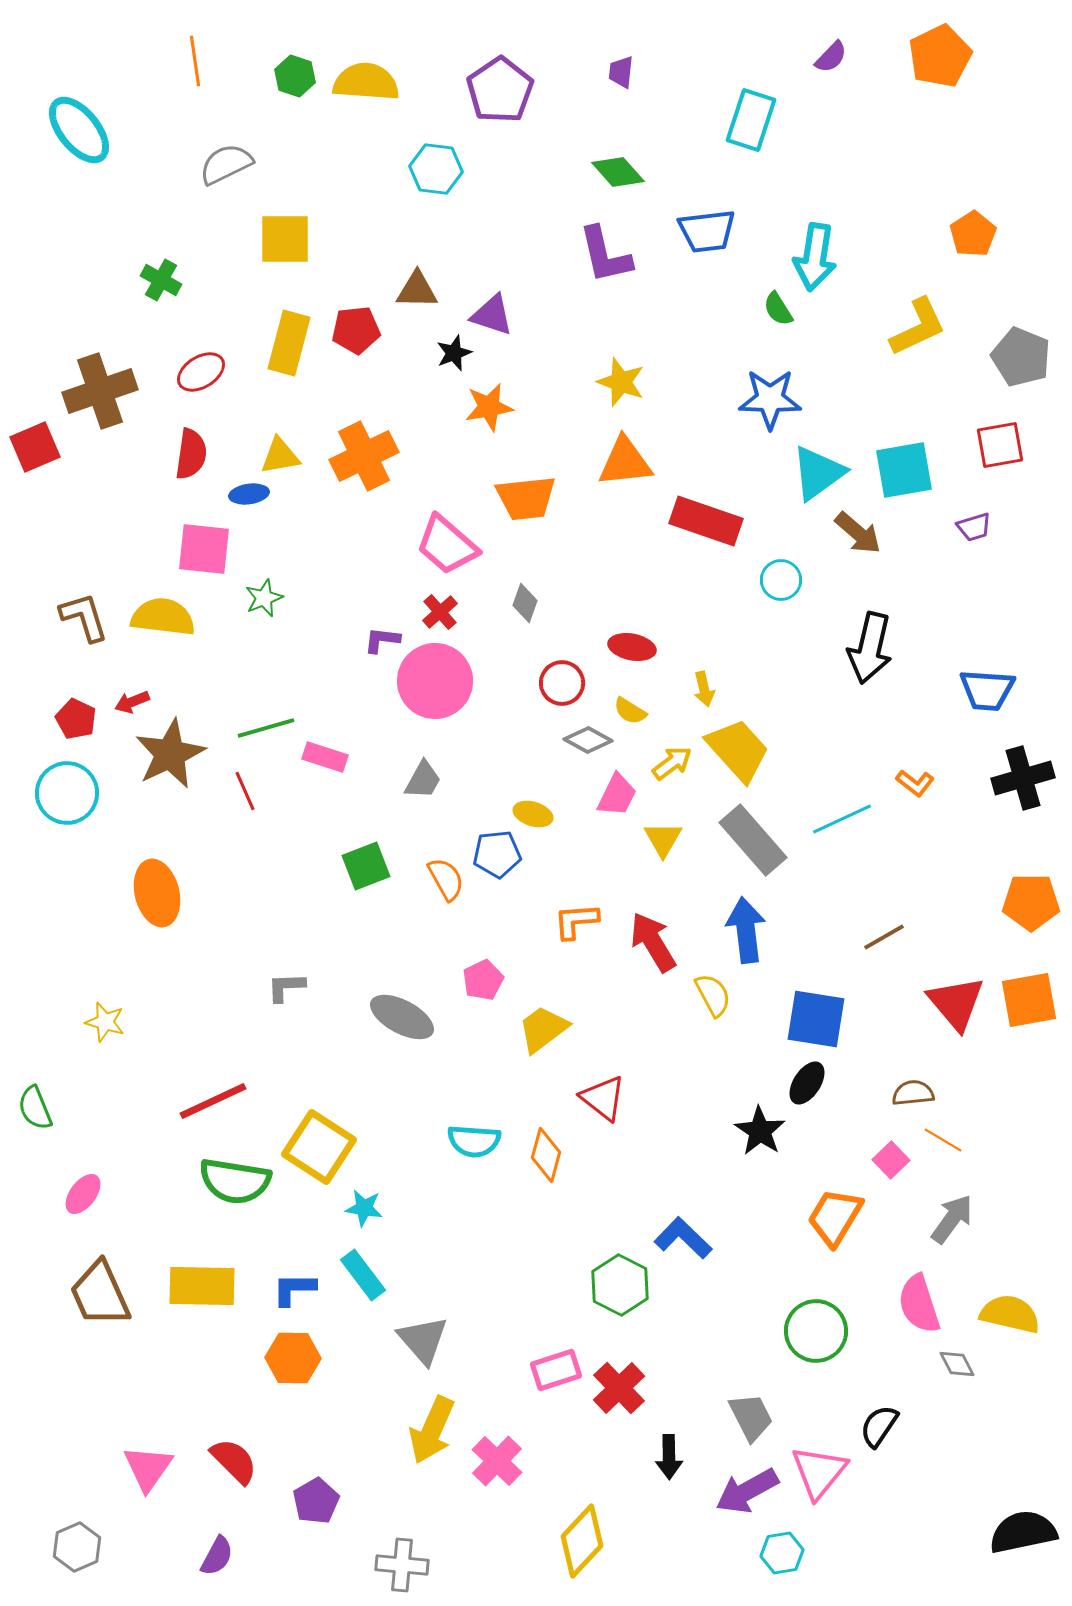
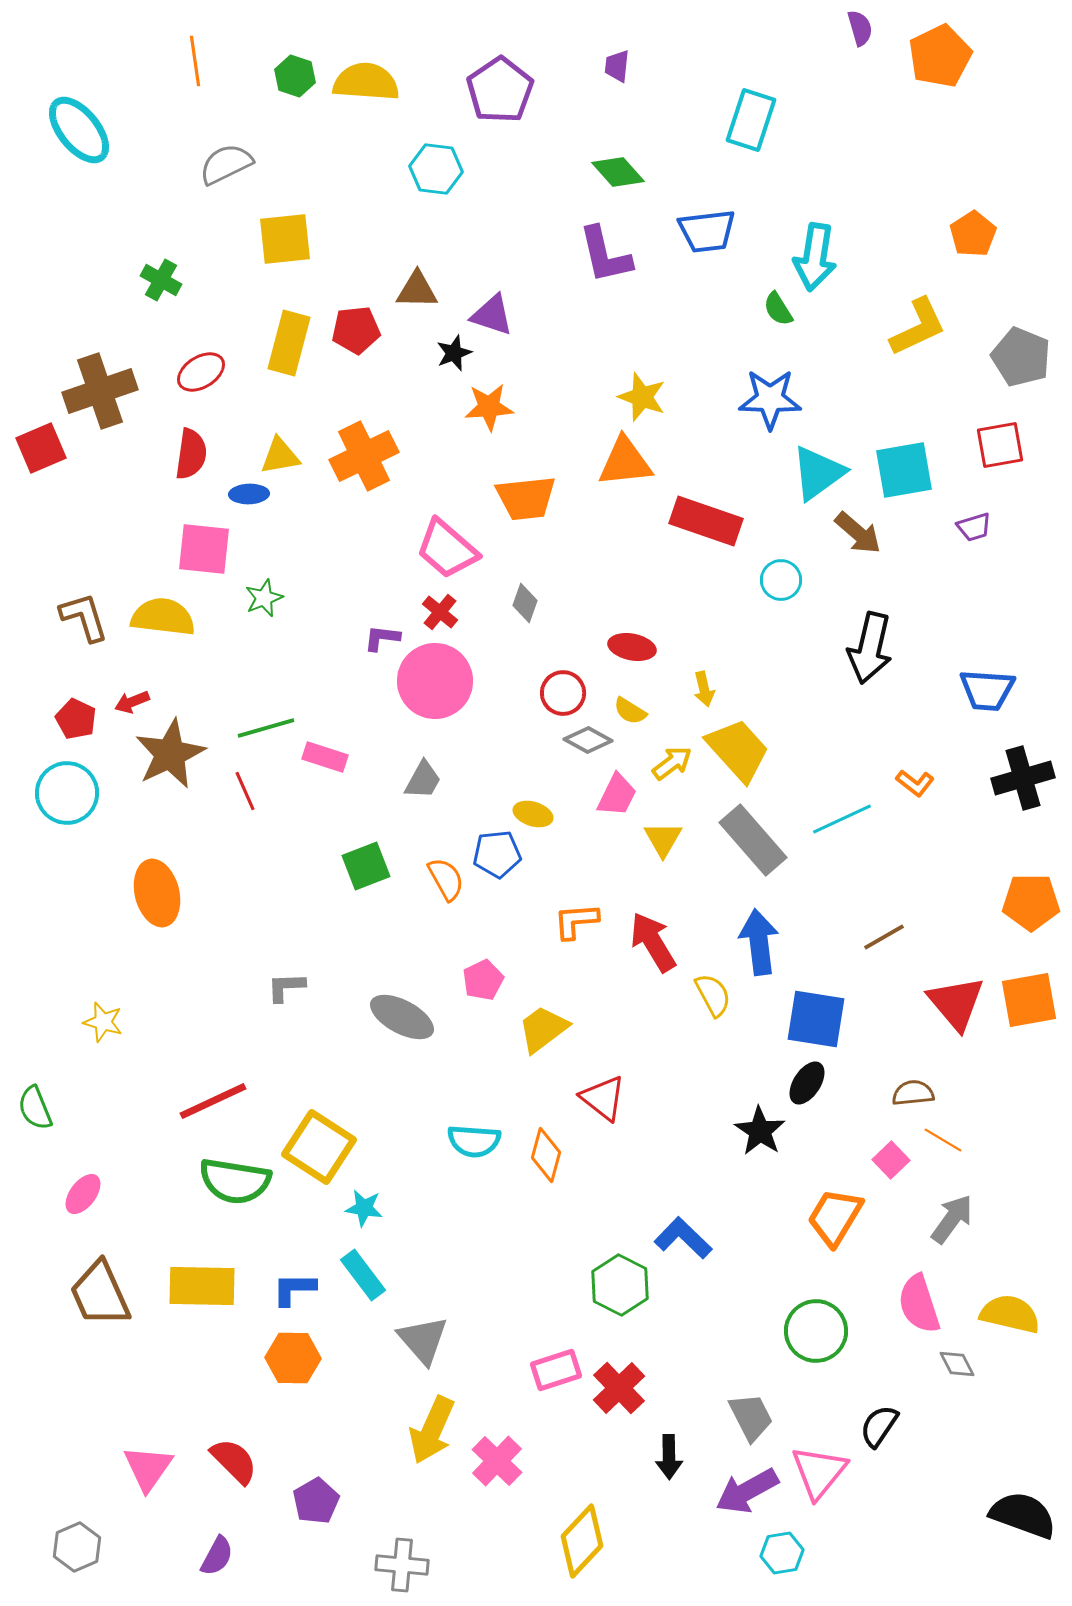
purple semicircle at (831, 57): moved 29 px right, 29 px up; rotated 60 degrees counterclockwise
purple trapezoid at (621, 72): moved 4 px left, 6 px up
yellow square at (285, 239): rotated 6 degrees counterclockwise
yellow star at (621, 382): moved 21 px right, 15 px down
orange star at (489, 407): rotated 6 degrees clockwise
red square at (35, 447): moved 6 px right, 1 px down
blue ellipse at (249, 494): rotated 6 degrees clockwise
pink trapezoid at (447, 545): moved 4 px down
red cross at (440, 612): rotated 9 degrees counterclockwise
purple L-shape at (382, 640): moved 2 px up
red circle at (562, 683): moved 1 px right, 10 px down
blue arrow at (746, 930): moved 13 px right, 12 px down
yellow star at (105, 1022): moved 2 px left
black semicircle at (1023, 1532): moved 17 px up; rotated 32 degrees clockwise
